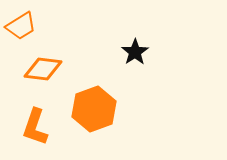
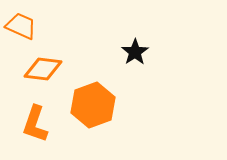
orange trapezoid: rotated 124 degrees counterclockwise
orange hexagon: moved 1 px left, 4 px up
orange L-shape: moved 3 px up
